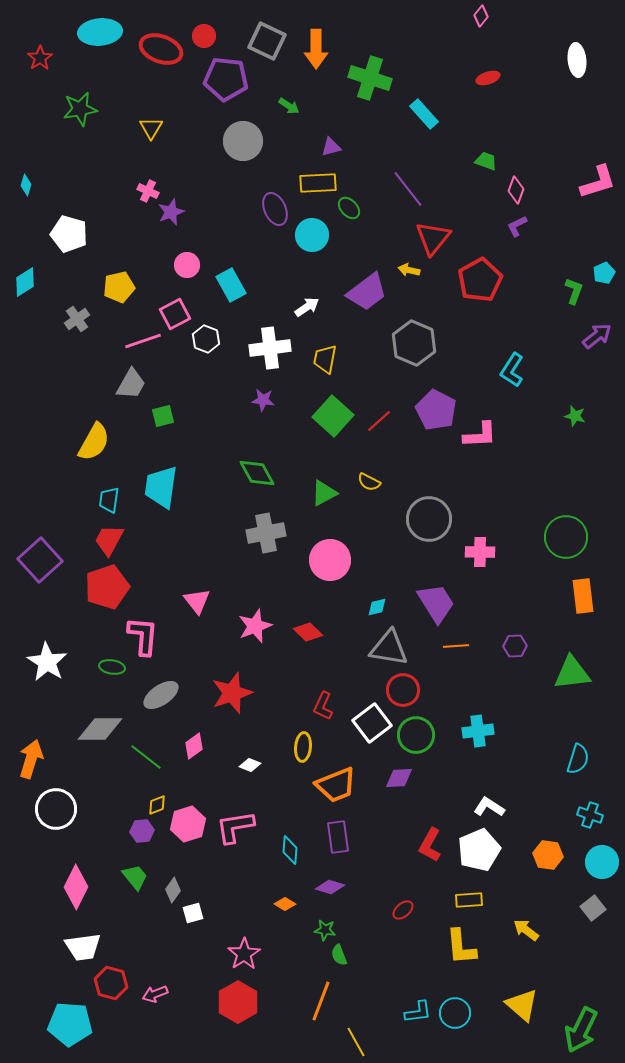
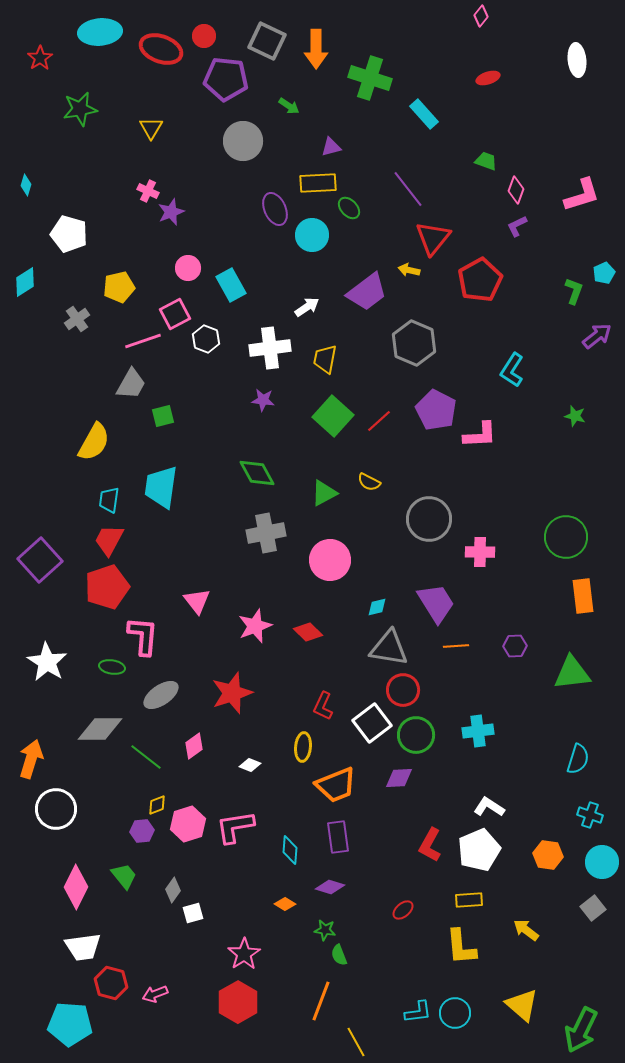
pink L-shape at (598, 182): moved 16 px left, 13 px down
pink circle at (187, 265): moved 1 px right, 3 px down
green trapezoid at (135, 877): moved 11 px left, 1 px up
